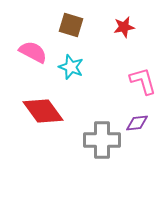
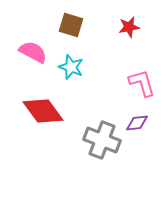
red star: moved 5 px right
pink L-shape: moved 1 px left, 2 px down
gray cross: rotated 21 degrees clockwise
